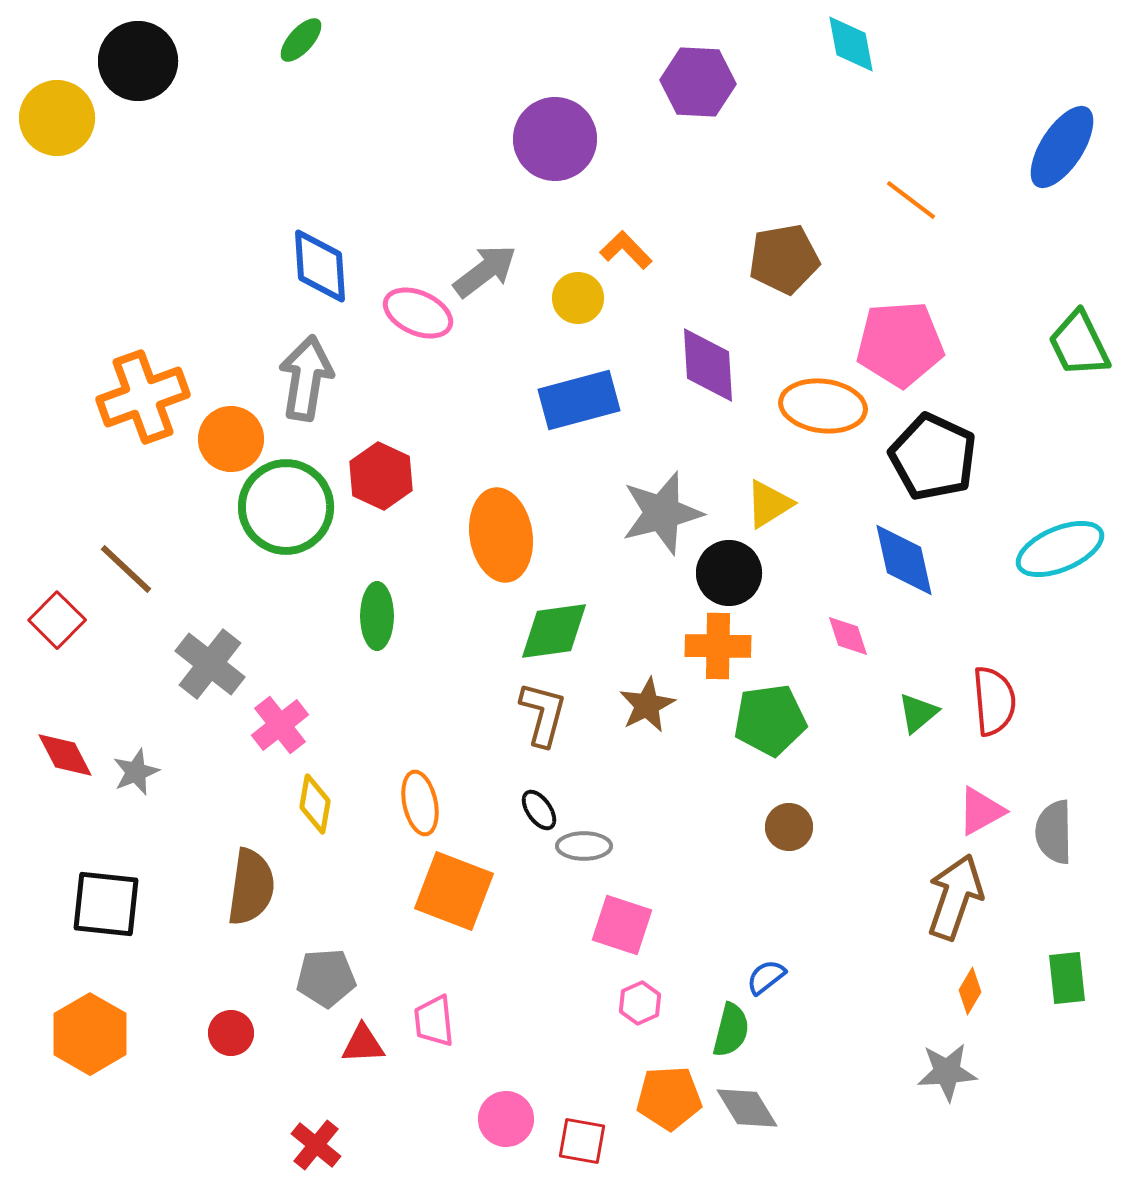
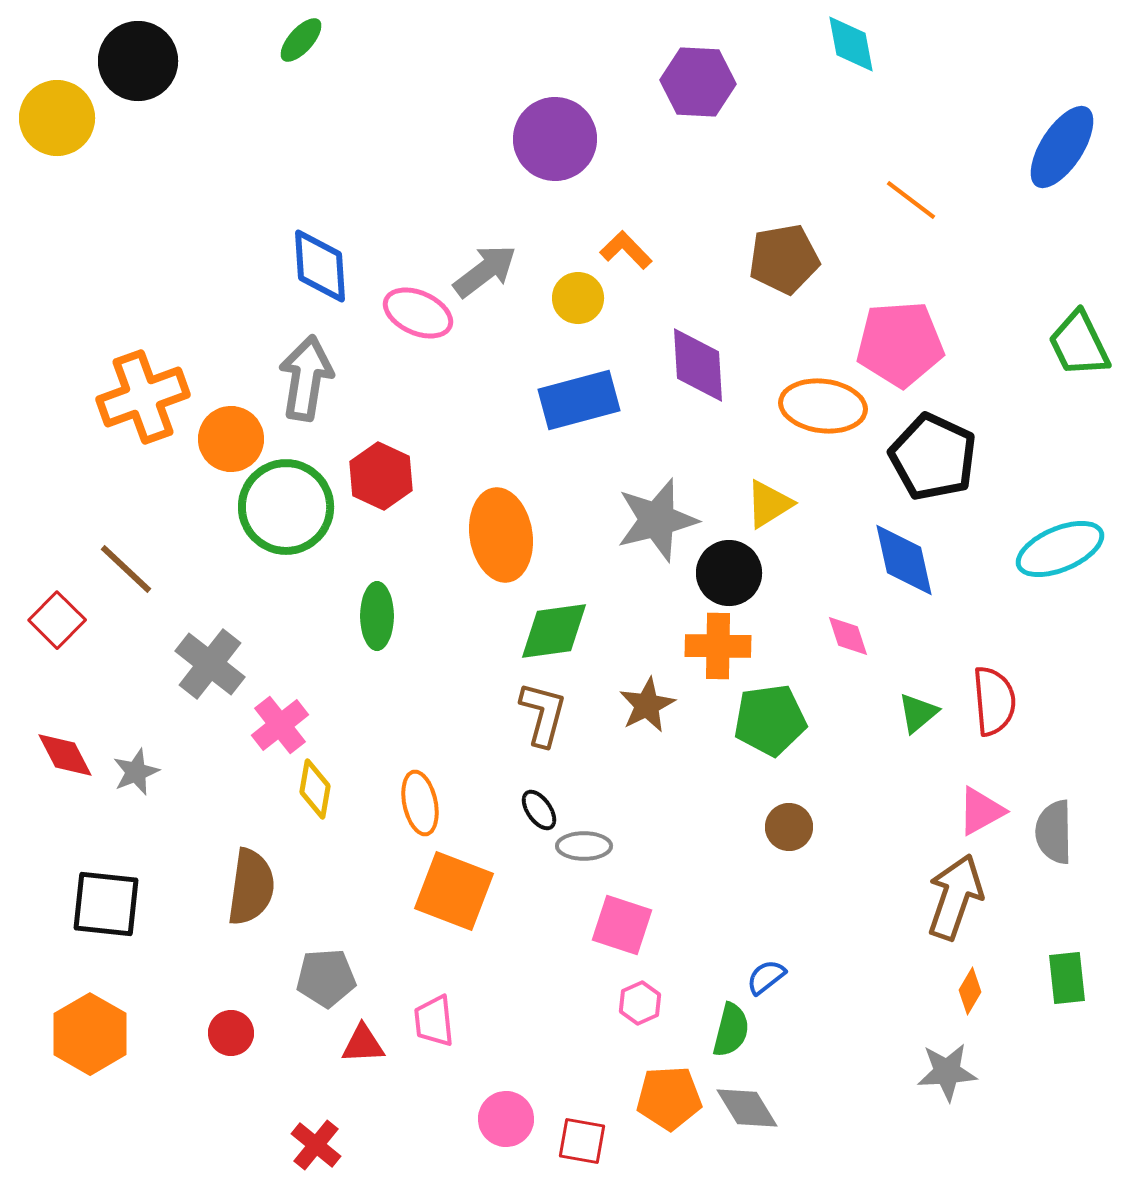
purple diamond at (708, 365): moved 10 px left
gray star at (662, 513): moved 5 px left, 7 px down
yellow diamond at (315, 804): moved 15 px up
